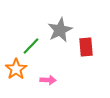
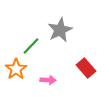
red rectangle: moved 21 px down; rotated 36 degrees counterclockwise
